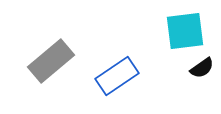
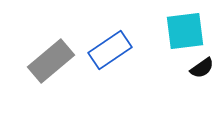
blue rectangle: moved 7 px left, 26 px up
